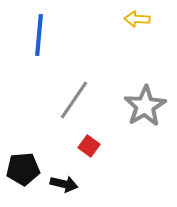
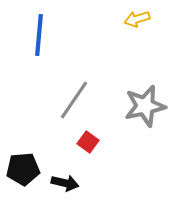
yellow arrow: rotated 20 degrees counterclockwise
gray star: rotated 18 degrees clockwise
red square: moved 1 px left, 4 px up
black arrow: moved 1 px right, 1 px up
